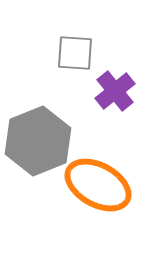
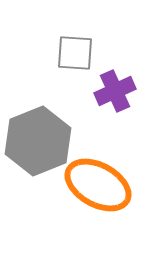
purple cross: rotated 15 degrees clockwise
